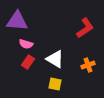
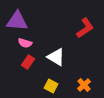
pink semicircle: moved 1 px left, 1 px up
white triangle: moved 1 px right, 2 px up
orange cross: moved 4 px left, 20 px down; rotated 24 degrees counterclockwise
yellow square: moved 4 px left, 2 px down; rotated 16 degrees clockwise
